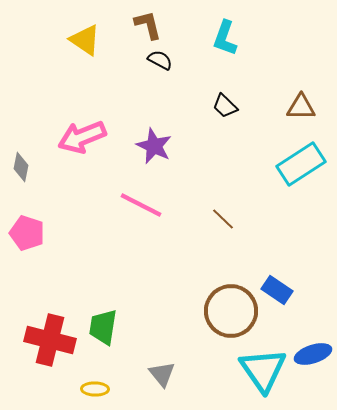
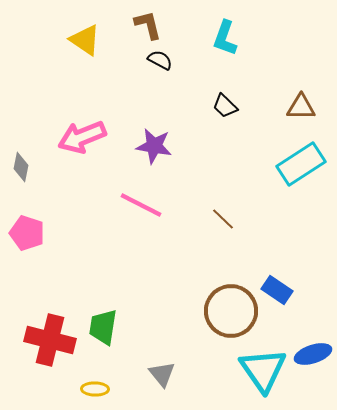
purple star: rotated 15 degrees counterclockwise
